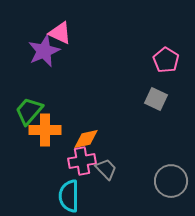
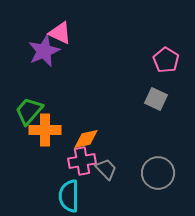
gray circle: moved 13 px left, 8 px up
